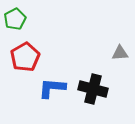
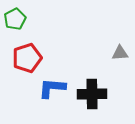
red pentagon: moved 2 px right, 1 px down; rotated 12 degrees clockwise
black cross: moved 1 px left, 5 px down; rotated 16 degrees counterclockwise
